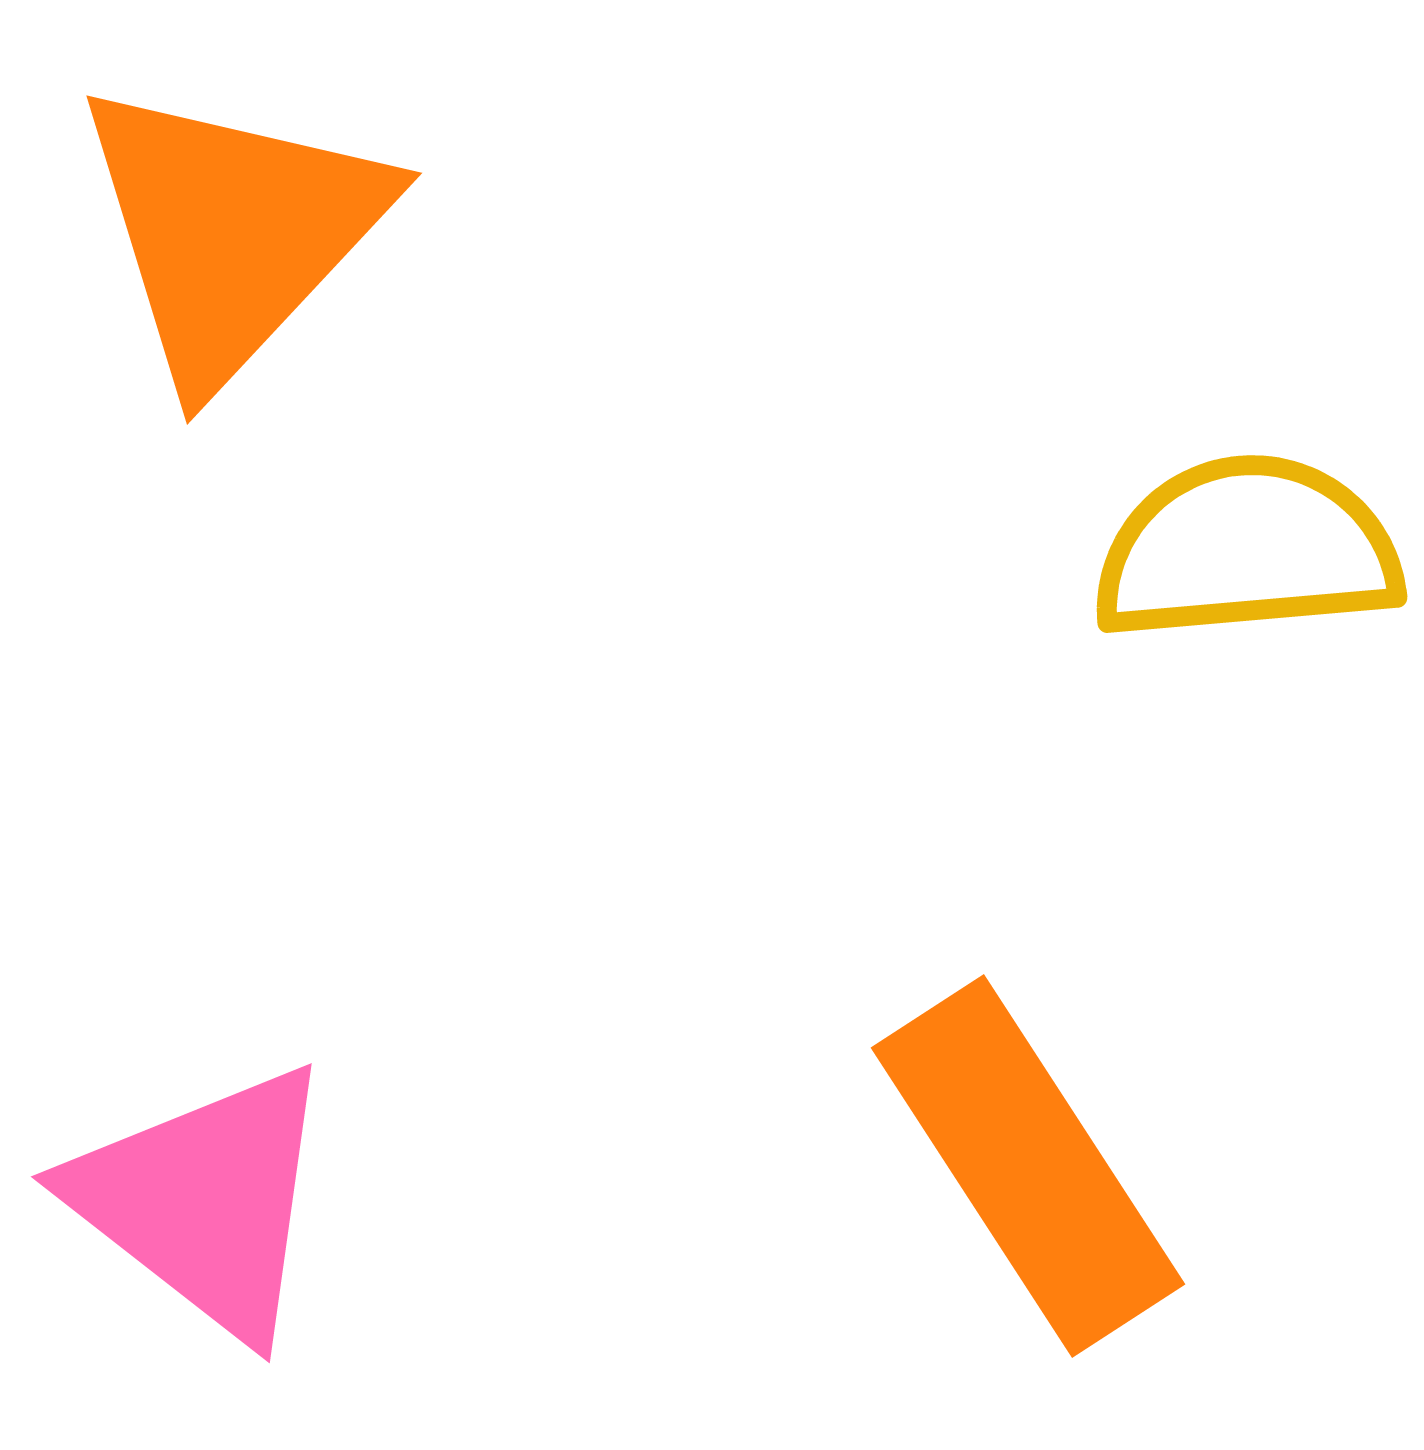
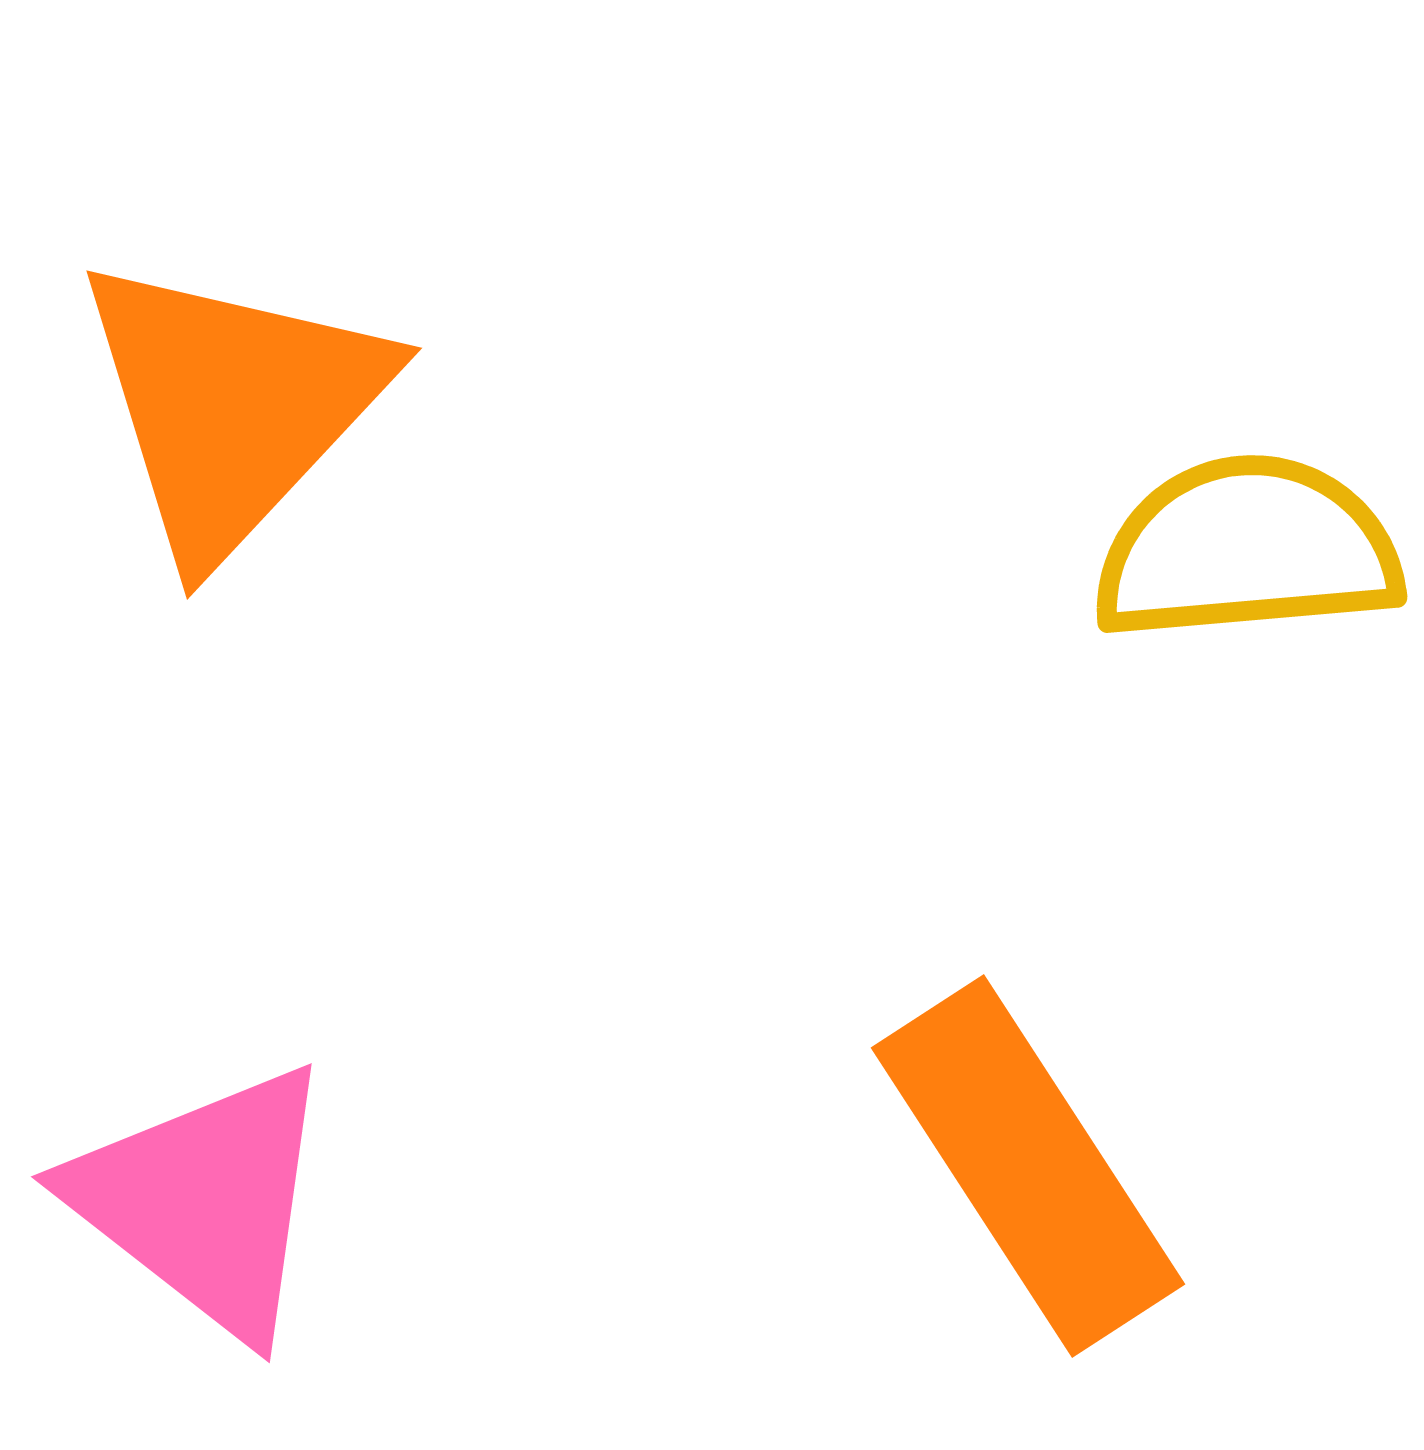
orange triangle: moved 175 px down
